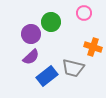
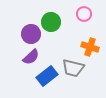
pink circle: moved 1 px down
orange cross: moved 3 px left
